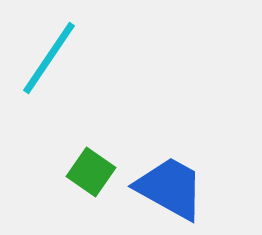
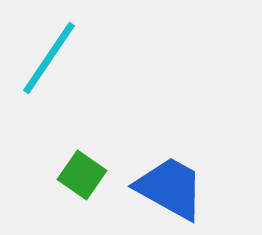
green square: moved 9 px left, 3 px down
